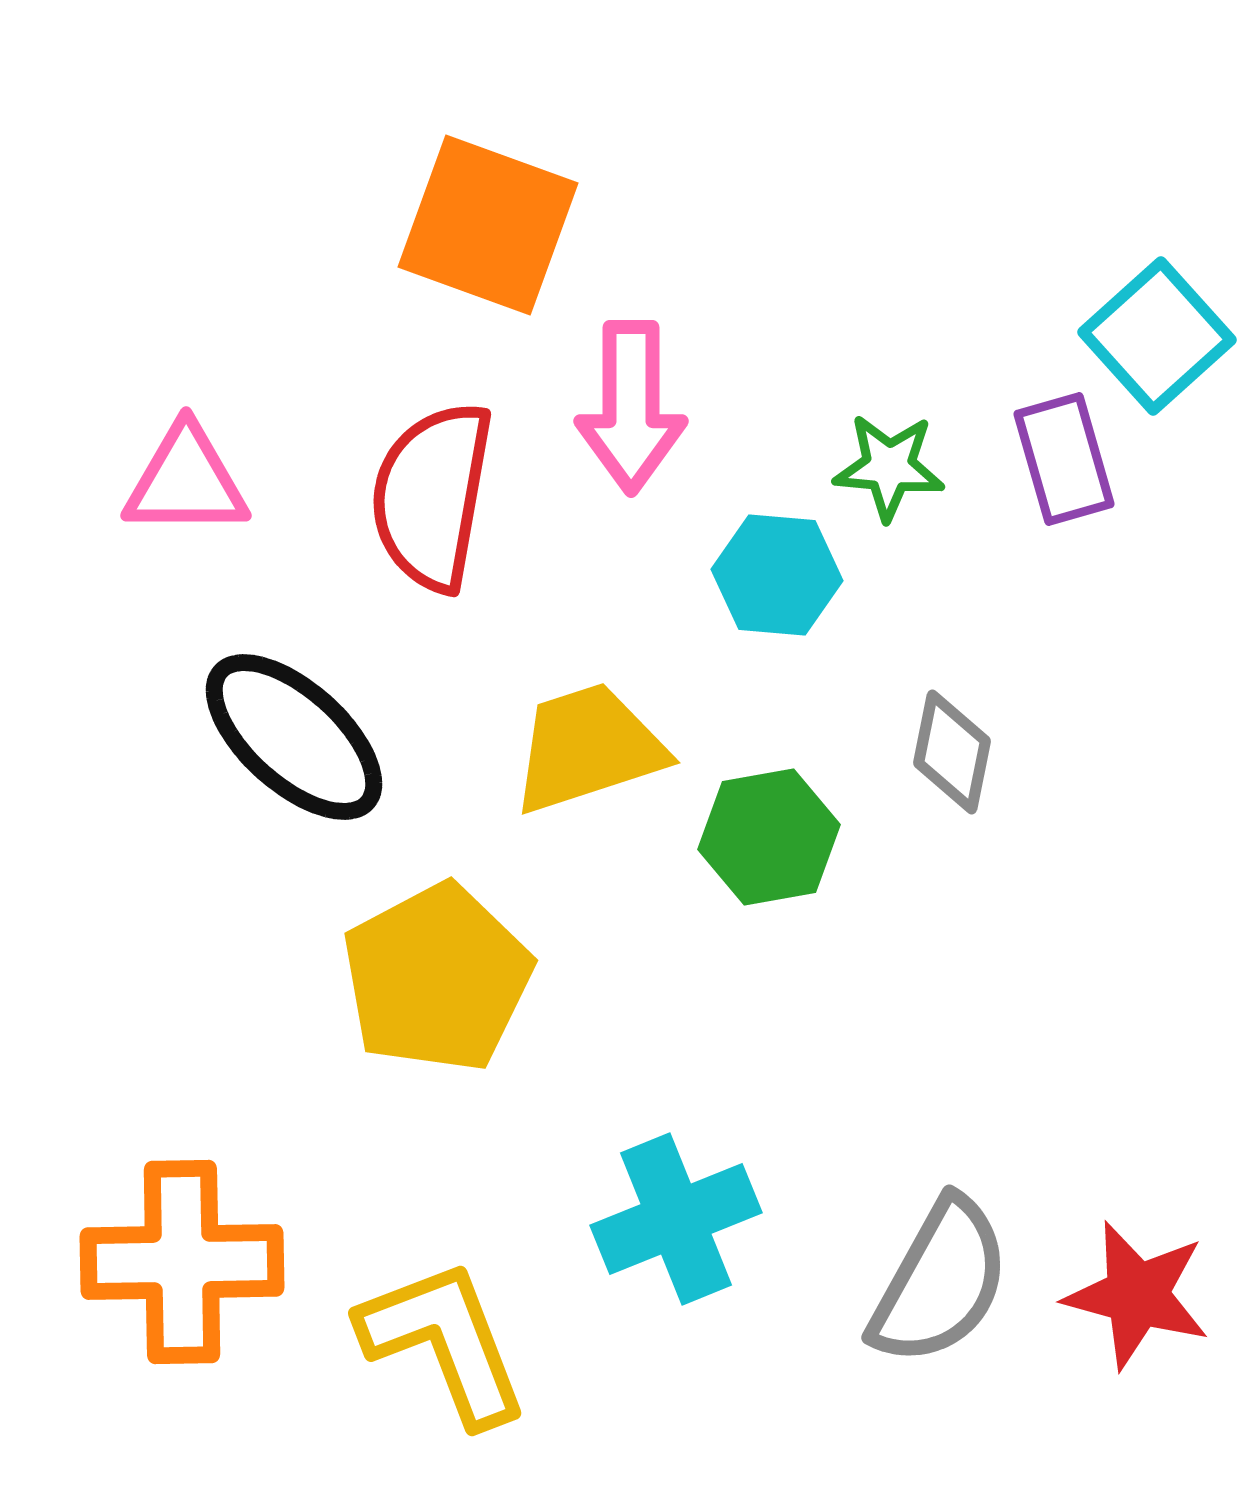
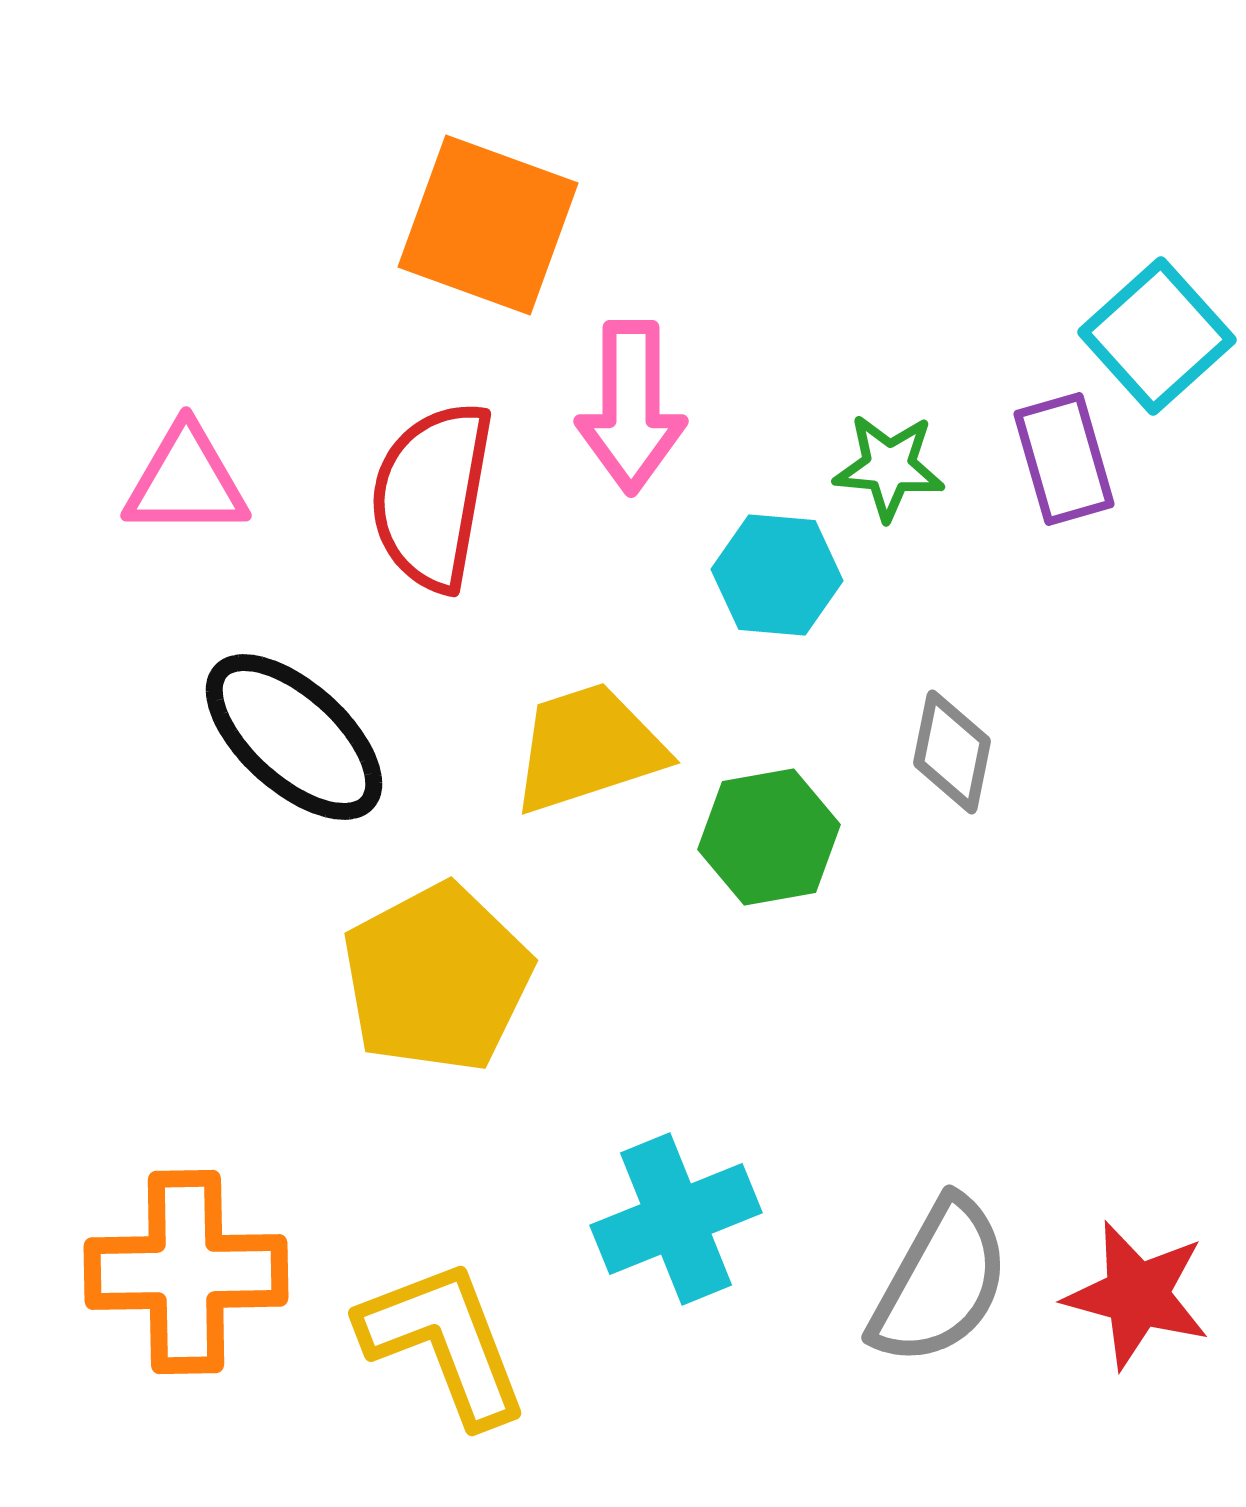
orange cross: moved 4 px right, 10 px down
